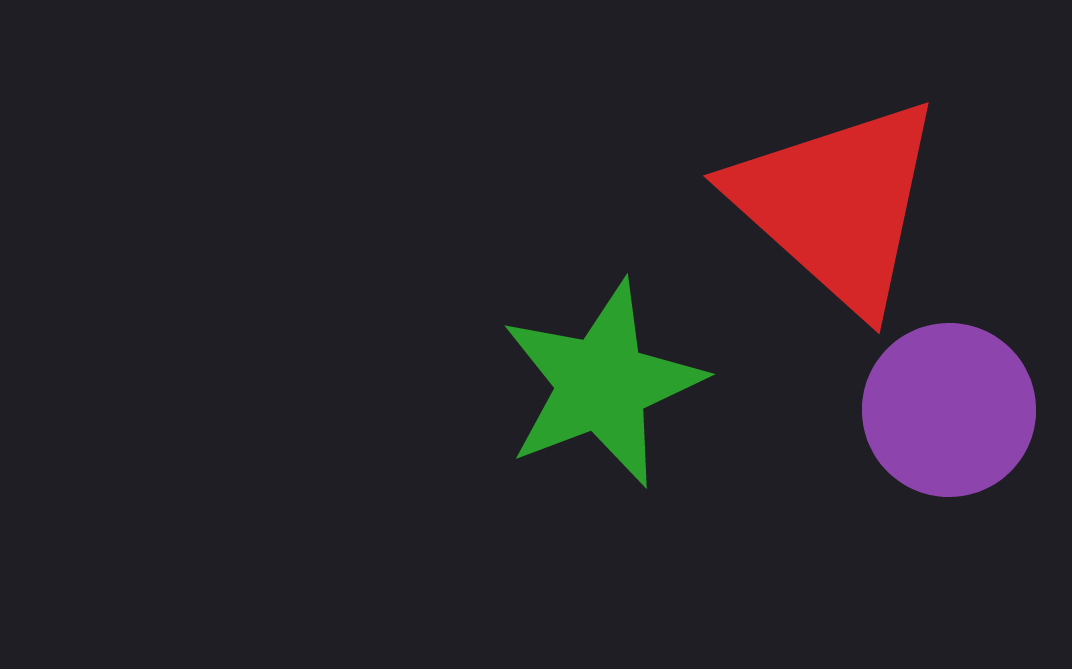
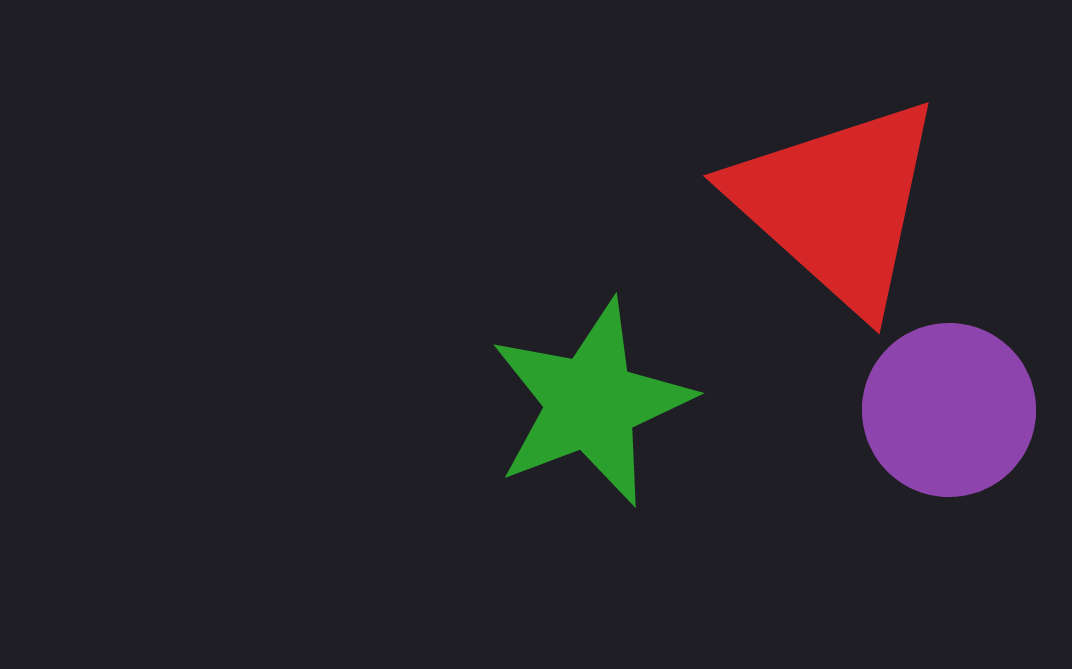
green star: moved 11 px left, 19 px down
